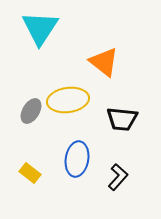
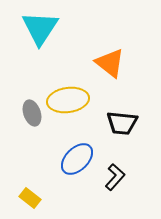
orange triangle: moved 6 px right, 1 px down
gray ellipse: moved 1 px right, 2 px down; rotated 50 degrees counterclockwise
black trapezoid: moved 4 px down
blue ellipse: rotated 36 degrees clockwise
yellow rectangle: moved 25 px down
black L-shape: moved 3 px left
